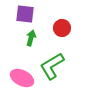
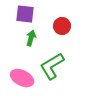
red circle: moved 2 px up
